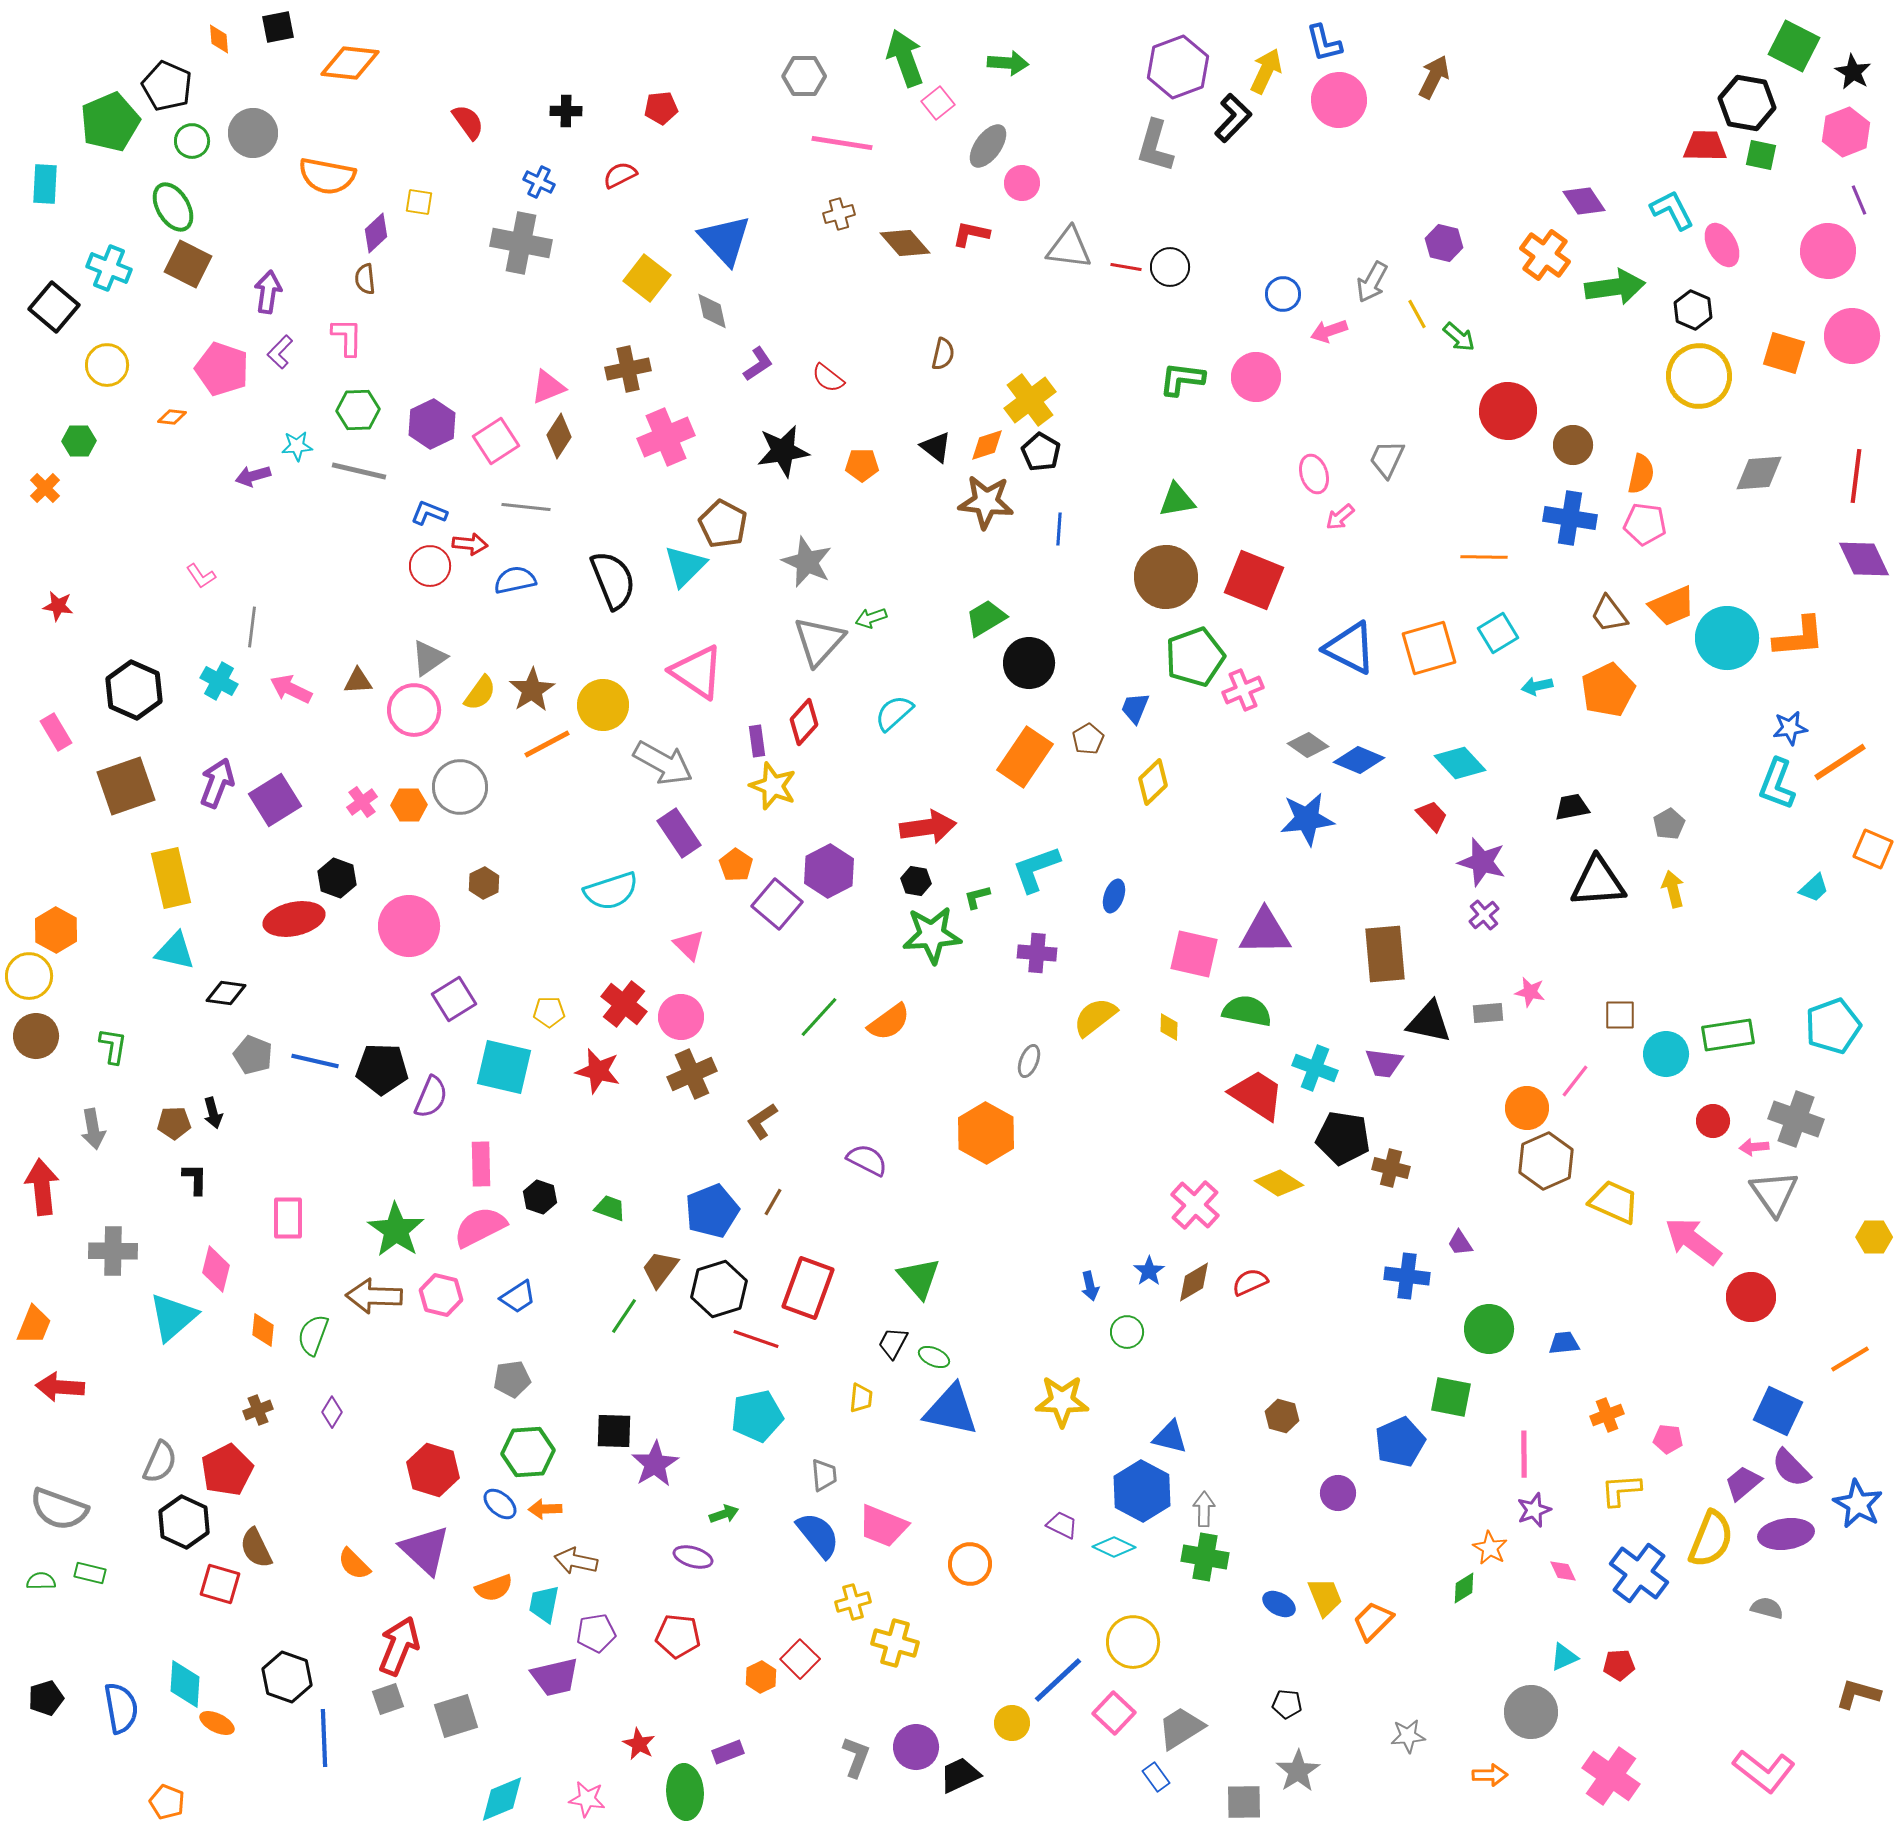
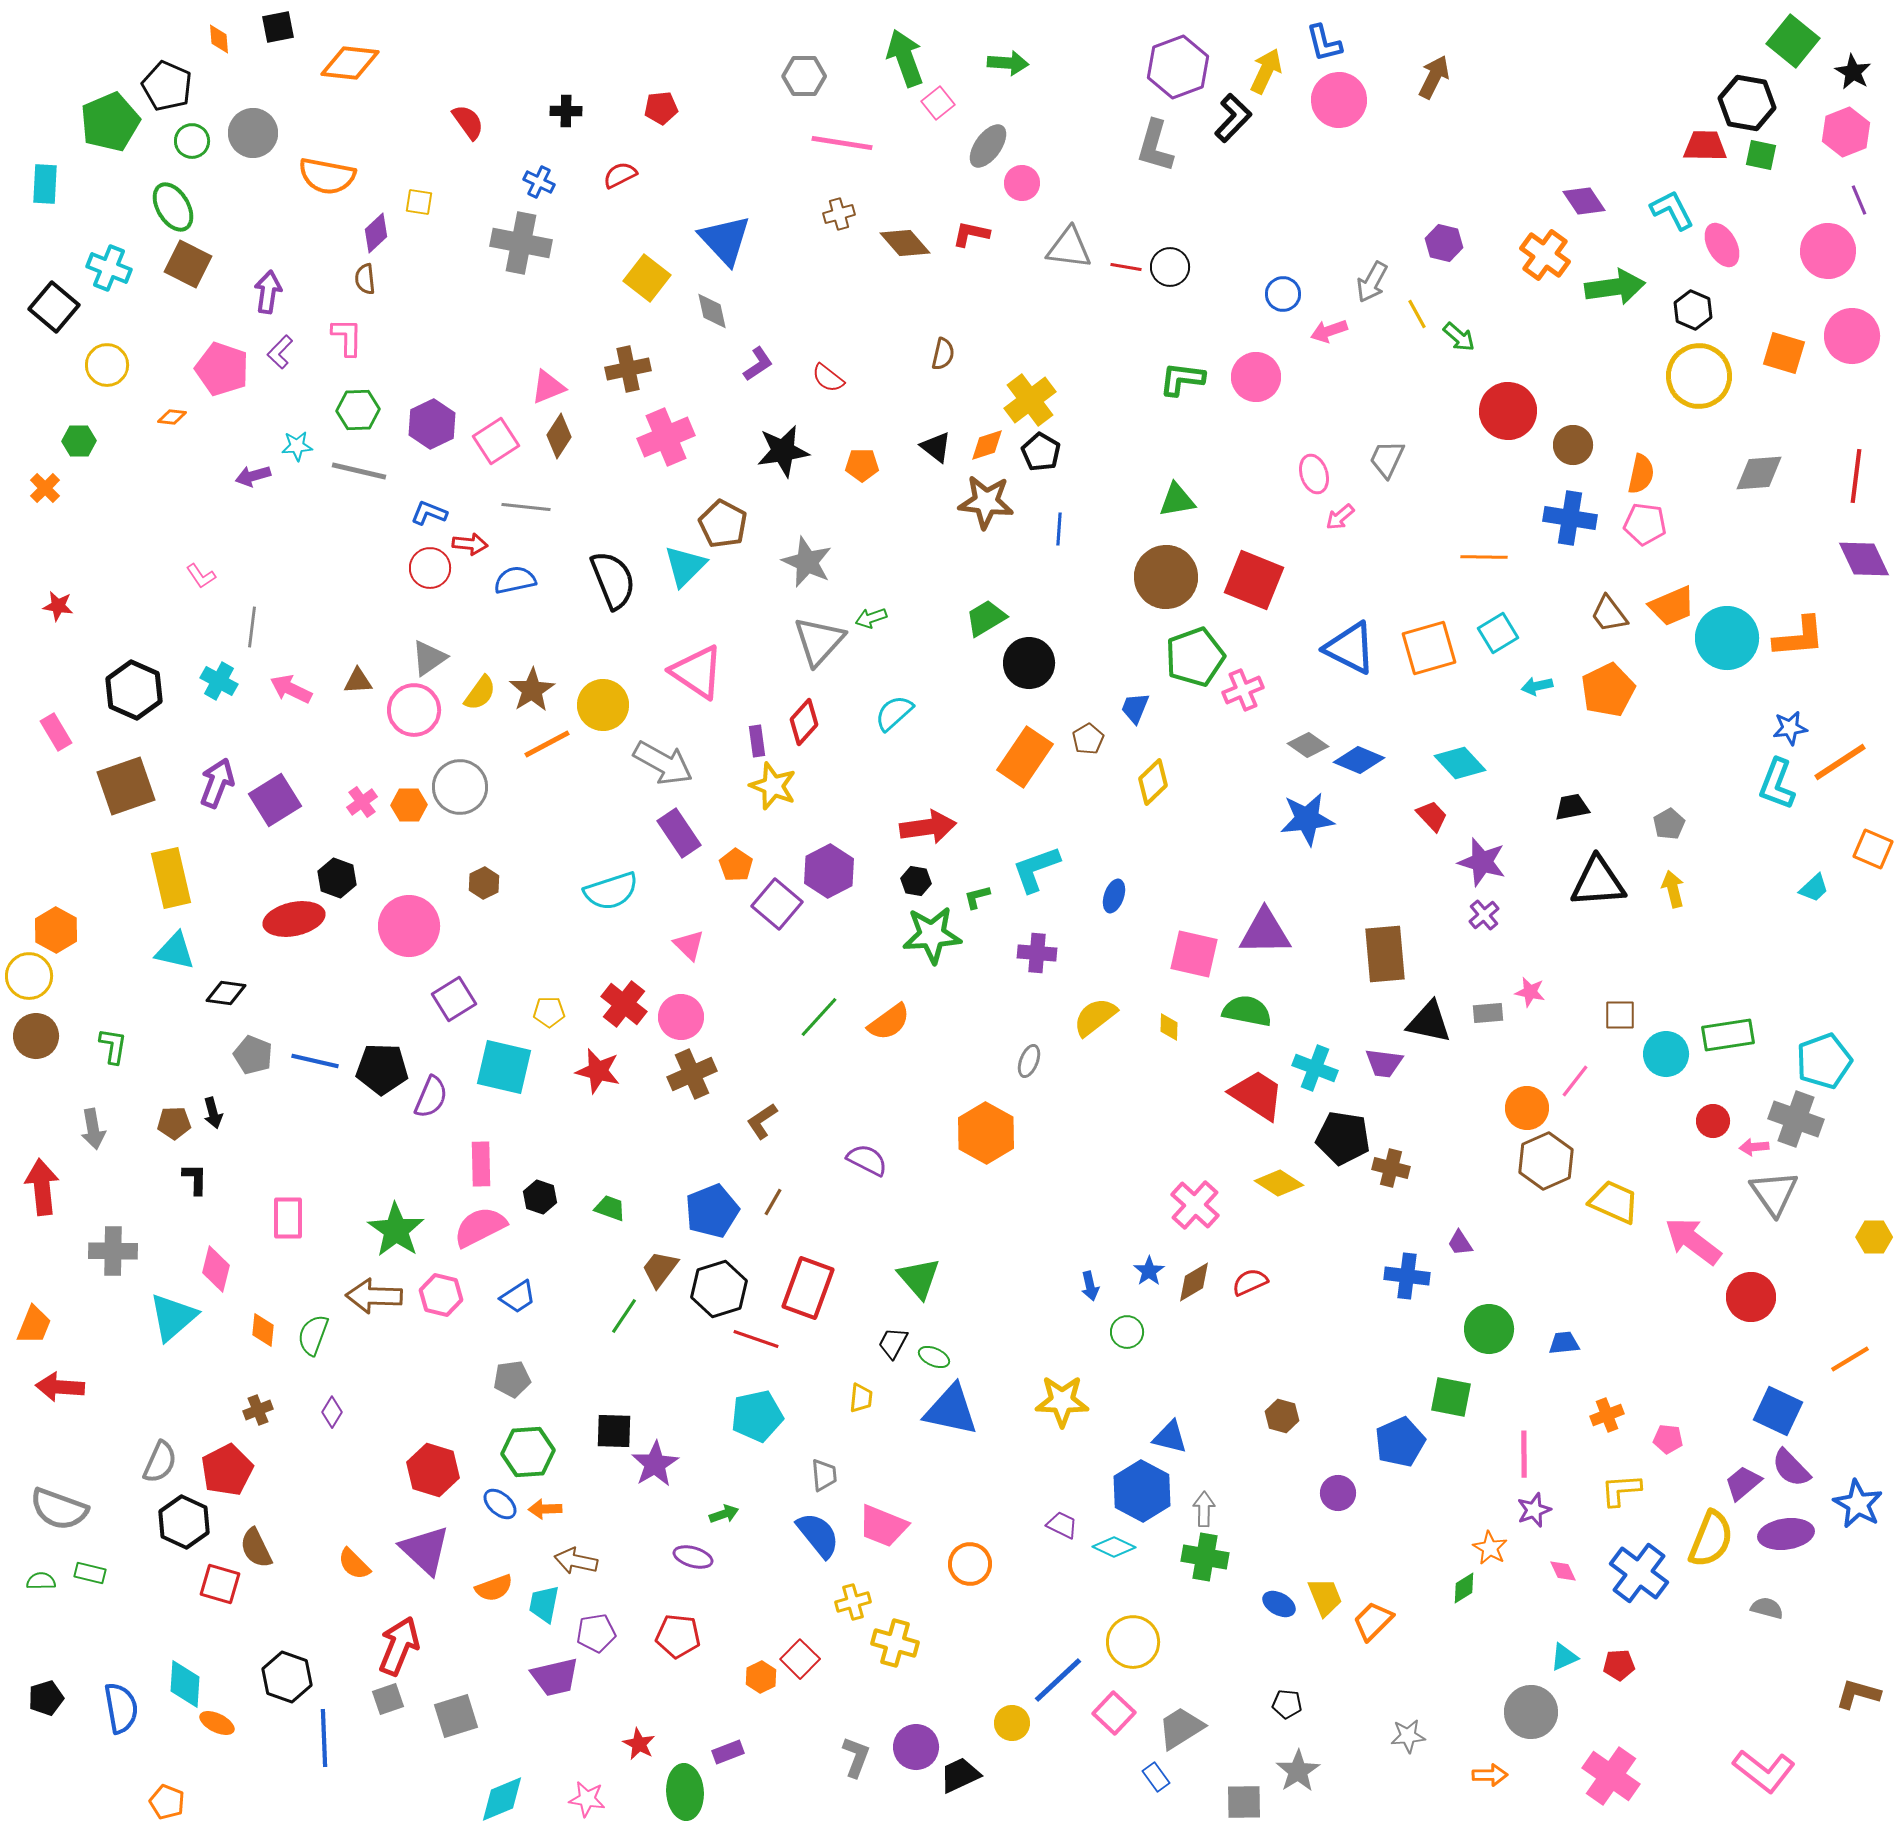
green square at (1794, 46): moved 1 px left, 5 px up; rotated 12 degrees clockwise
red circle at (430, 566): moved 2 px down
cyan pentagon at (1833, 1026): moved 9 px left, 35 px down
